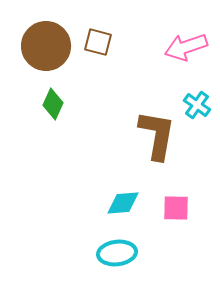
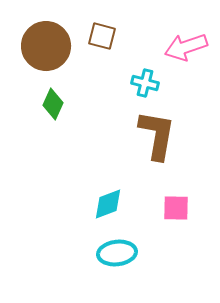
brown square: moved 4 px right, 6 px up
cyan cross: moved 52 px left, 22 px up; rotated 20 degrees counterclockwise
cyan diamond: moved 15 px left, 1 px down; rotated 16 degrees counterclockwise
